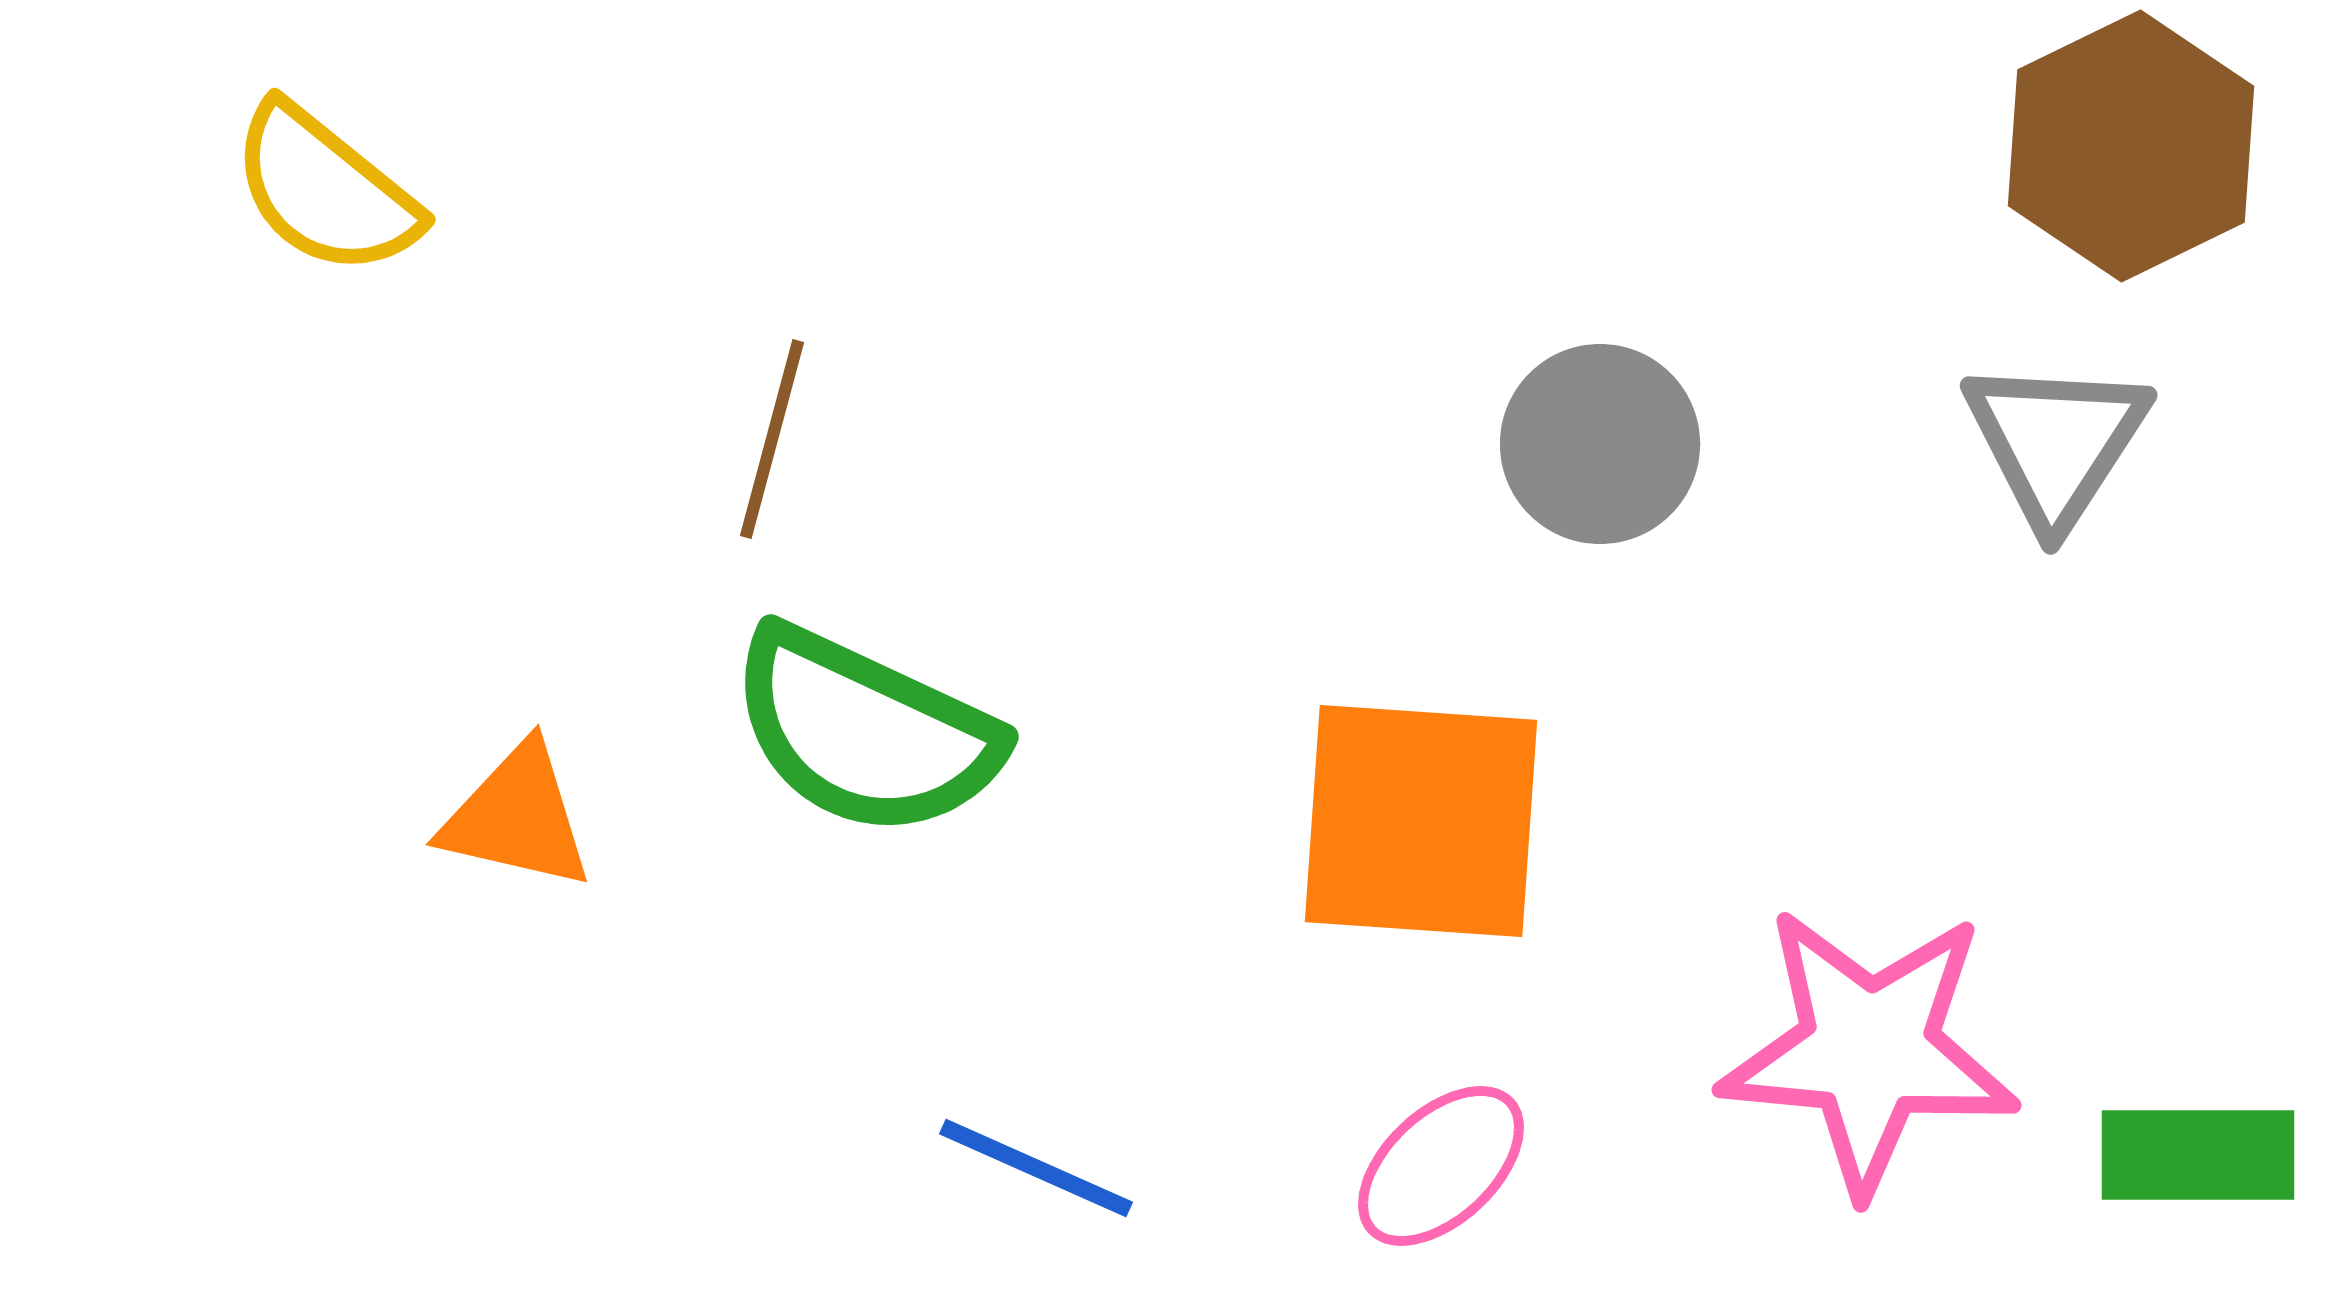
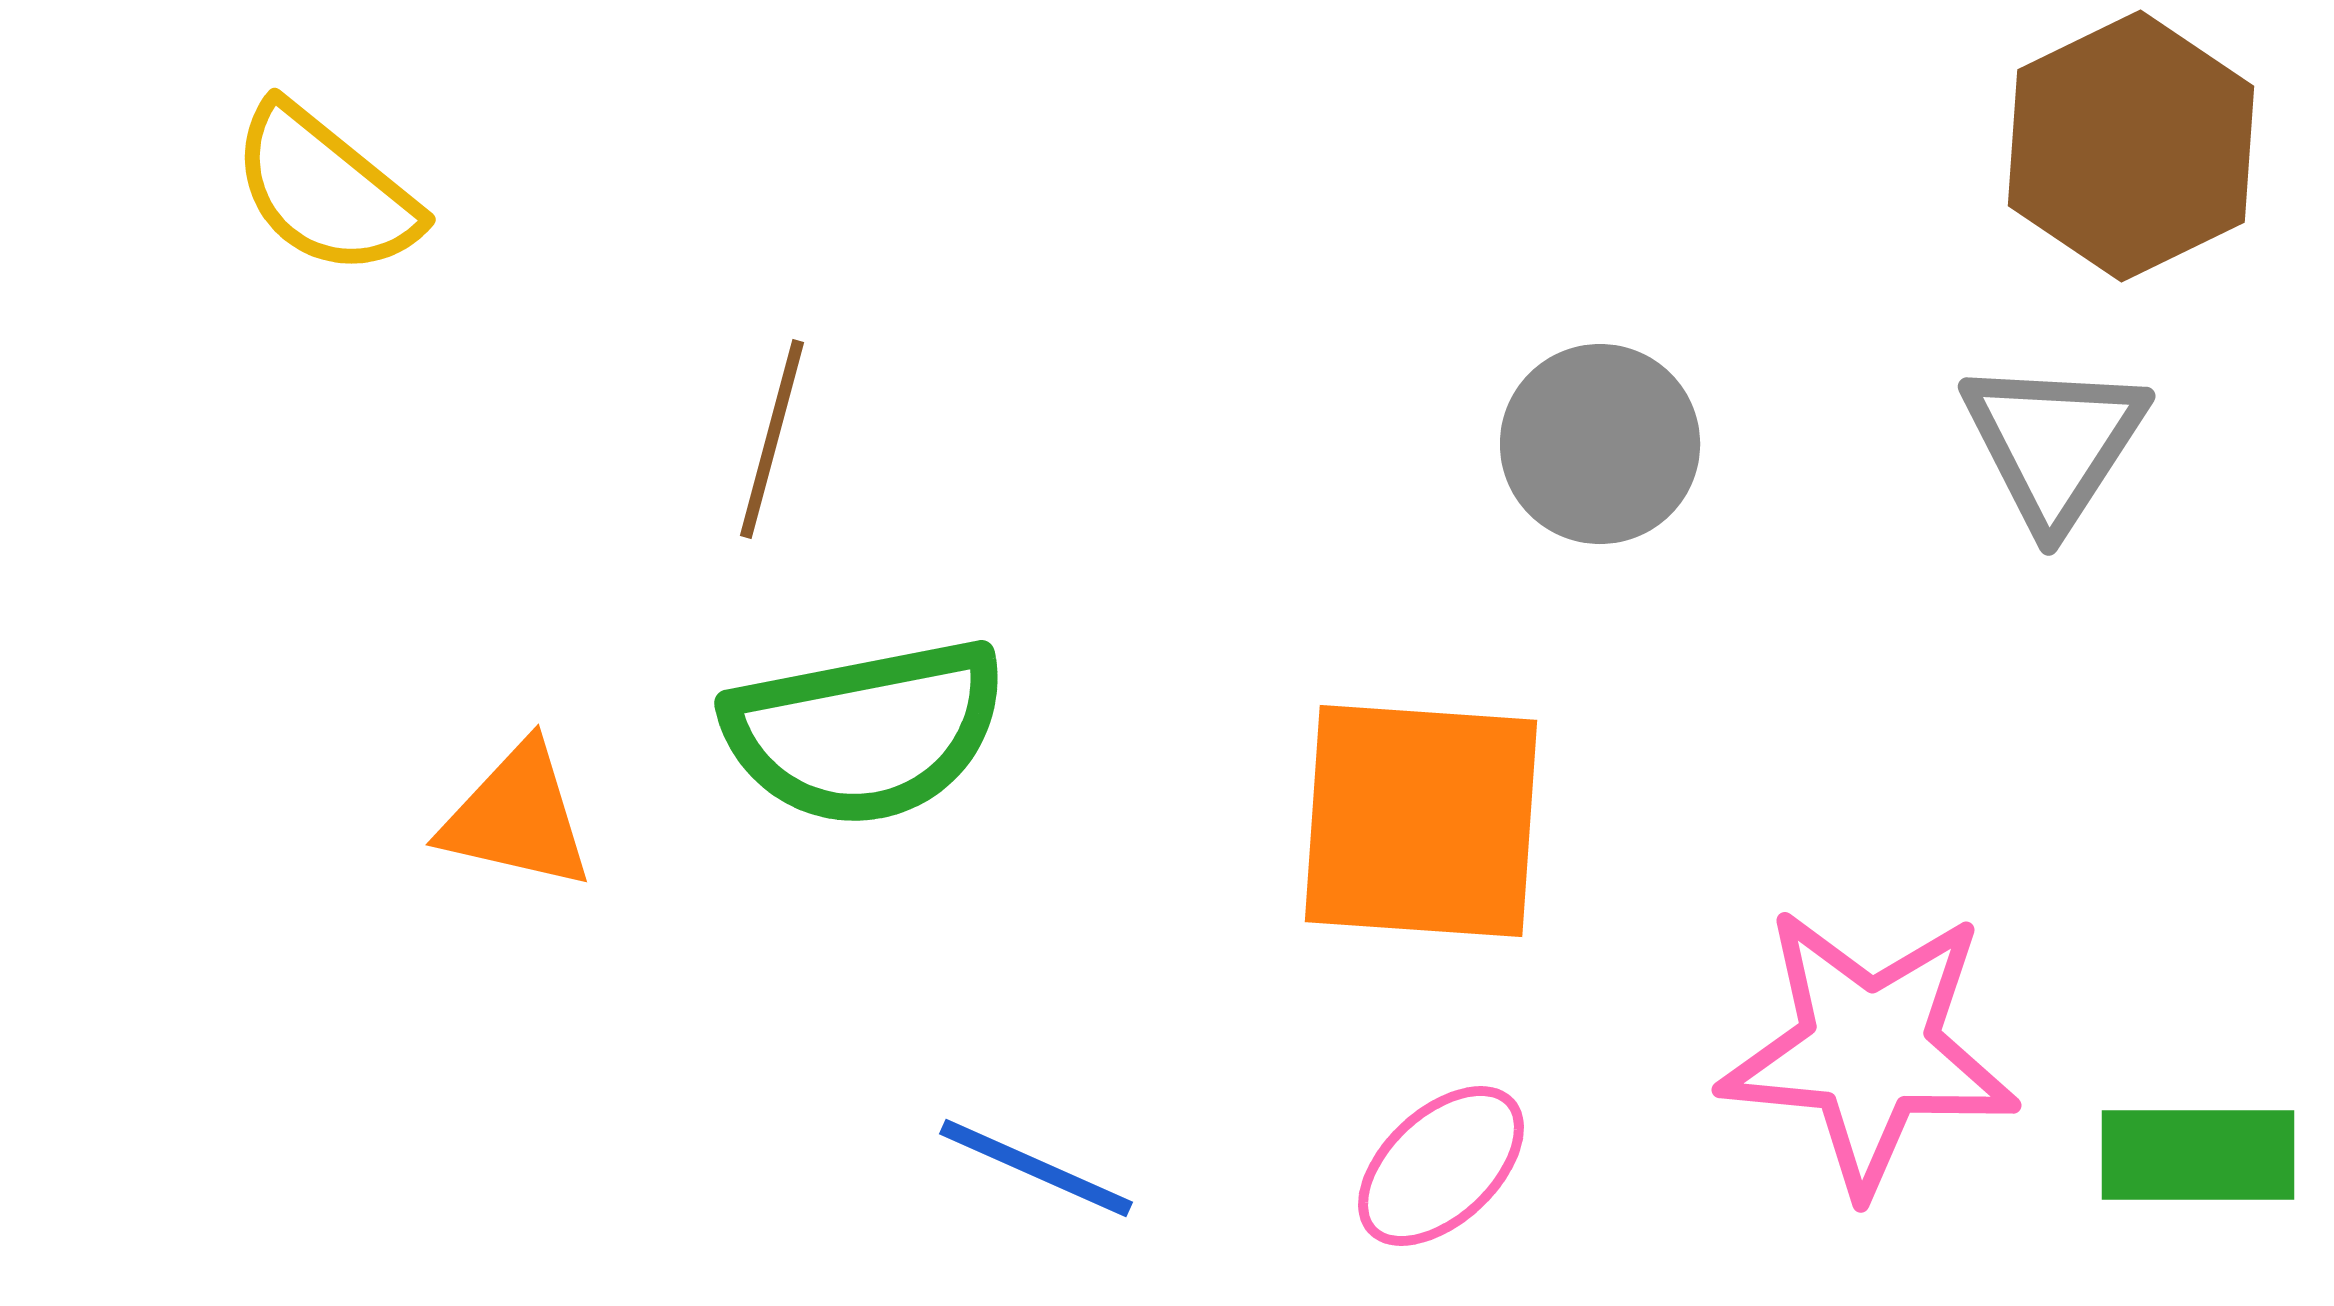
gray triangle: moved 2 px left, 1 px down
green semicircle: rotated 36 degrees counterclockwise
